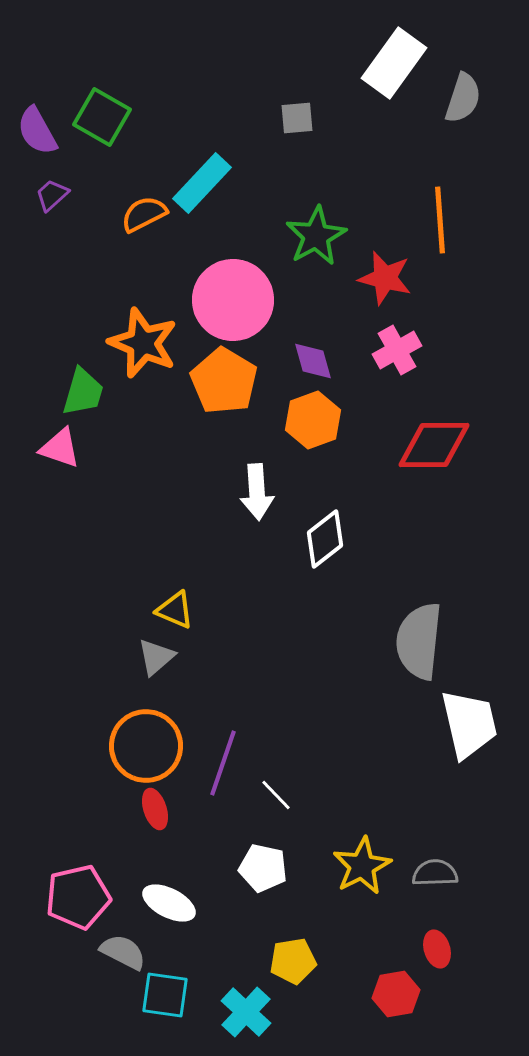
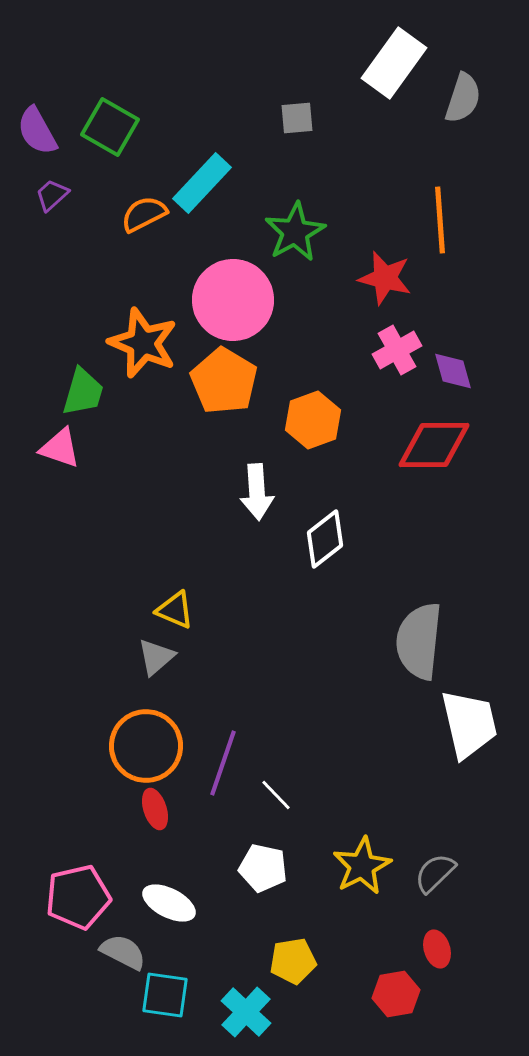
green square at (102, 117): moved 8 px right, 10 px down
green star at (316, 236): moved 21 px left, 4 px up
purple diamond at (313, 361): moved 140 px right, 10 px down
gray semicircle at (435, 873): rotated 42 degrees counterclockwise
